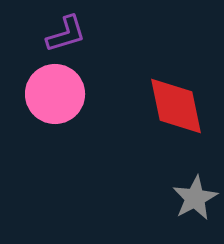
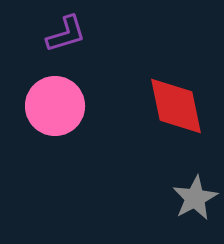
pink circle: moved 12 px down
